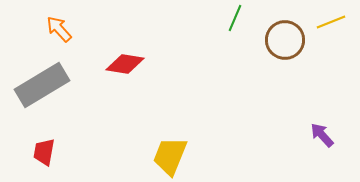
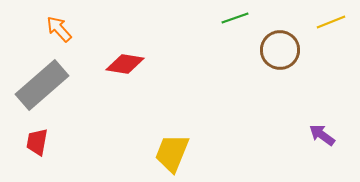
green line: rotated 48 degrees clockwise
brown circle: moved 5 px left, 10 px down
gray rectangle: rotated 10 degrees counterclockwise
purple arrow: rotated 12 degrees counterclockwise
red trapezoid: moved 7 px left, 10 px up
yellow trapezoid: moved 2 px right, 3 px up
